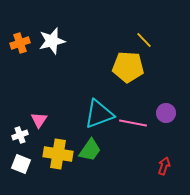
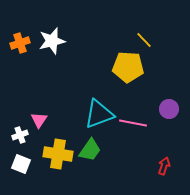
purple circle: moved 3 px right, 4 px up
